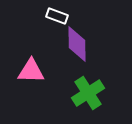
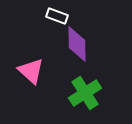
pink triangle: rotated 40 degrees clockwise
green cross: moved 3 px left
